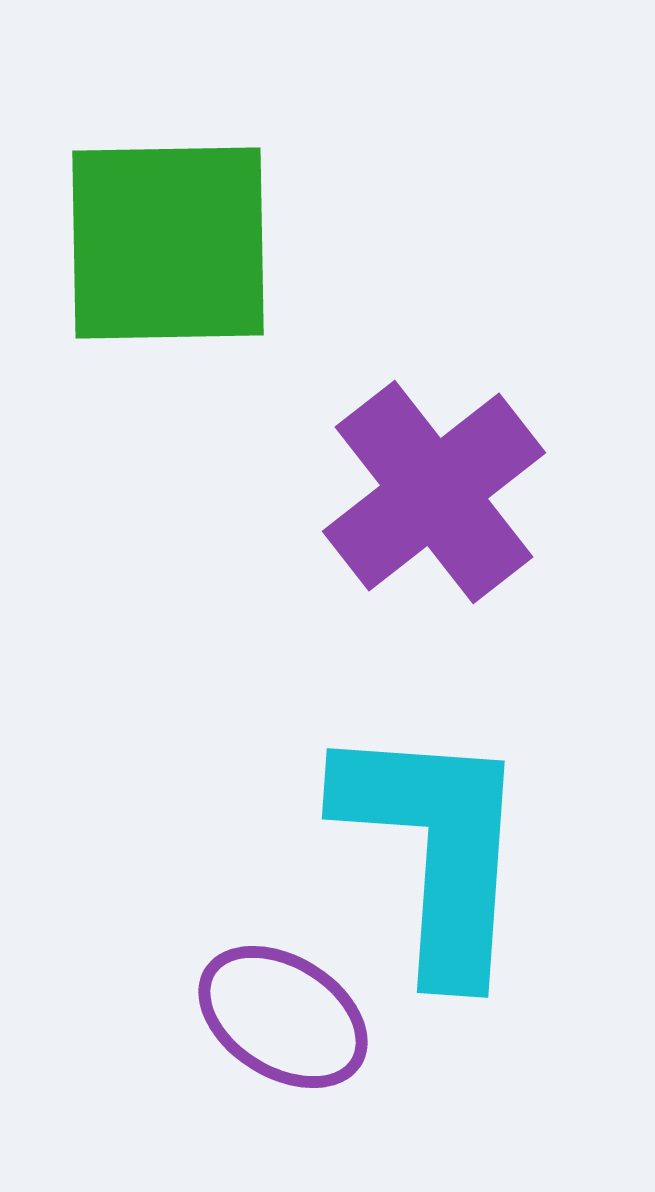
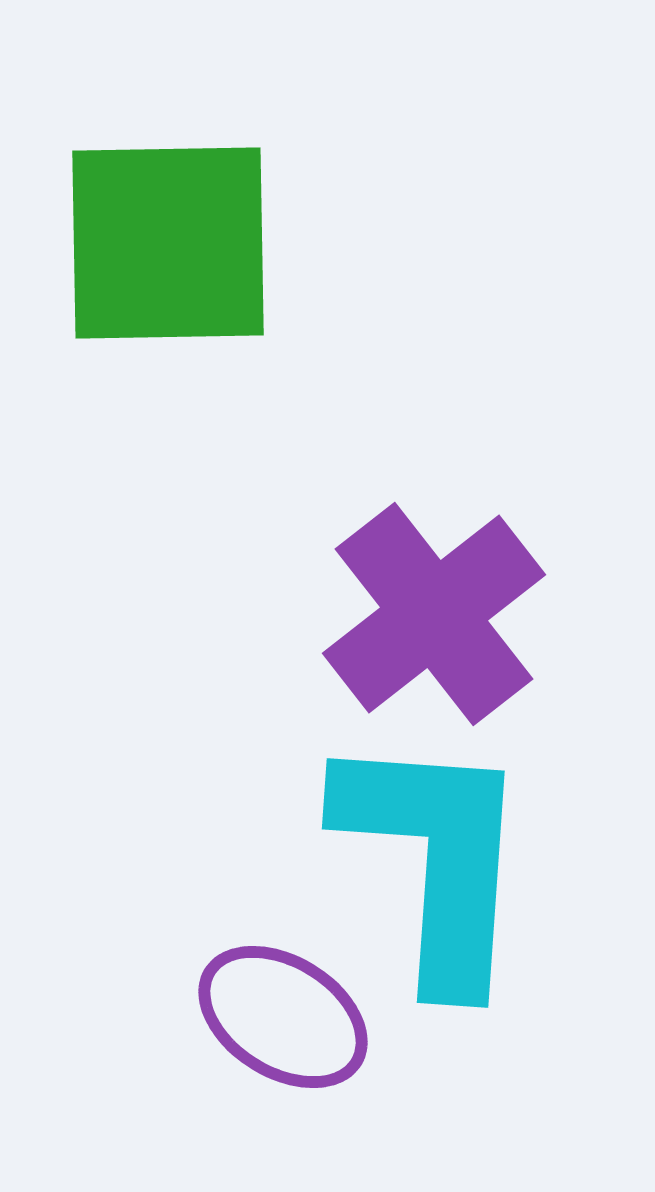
purple cross: moved 122 px down
cyan L-shape: moved 10 px down
